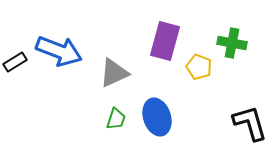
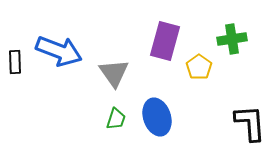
green cross: moved 4 px up; rotated 20 degrees counterclockwise
black rectangle: rotated 60 degrees counterclockwise
yellow pentagon: rotated 15 degrees clockwise
gray triangle: rotated 40 degrees counterclockwise
black L-shape: rotated 12 degrees clockwise
